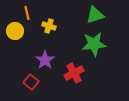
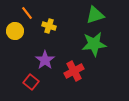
orange line: rotated 24 degrees counterclockwise
red cross: moved 2 px up
